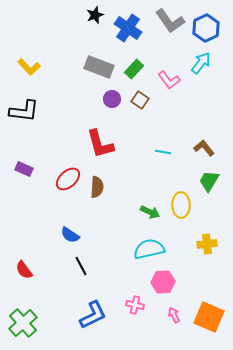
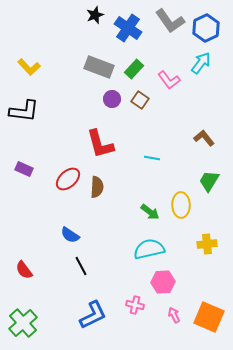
brown L-shape: moved 10 px up
cyan line: moved 11 px left, 6 px down
green arrow: rotated 12 degrees clockwise
